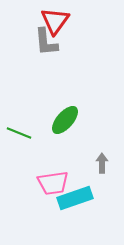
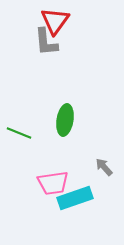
green ellipse: rotated 32 degrees counterclockwise
gray arrow: moved 2 px right, 4 px down; rotated 42 degrees counterclockwise
